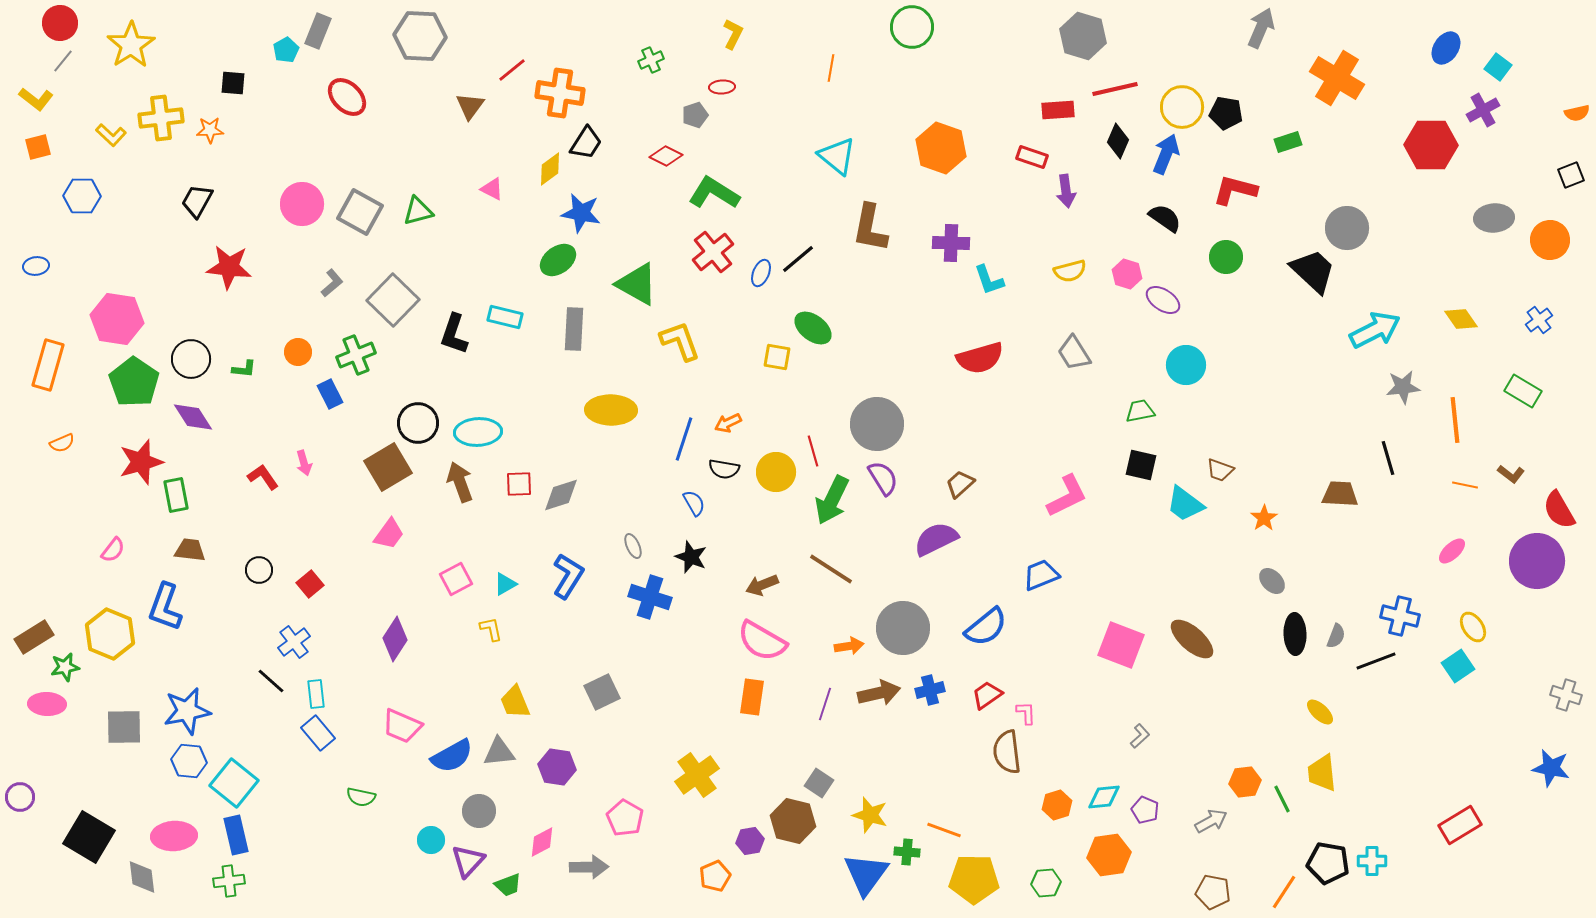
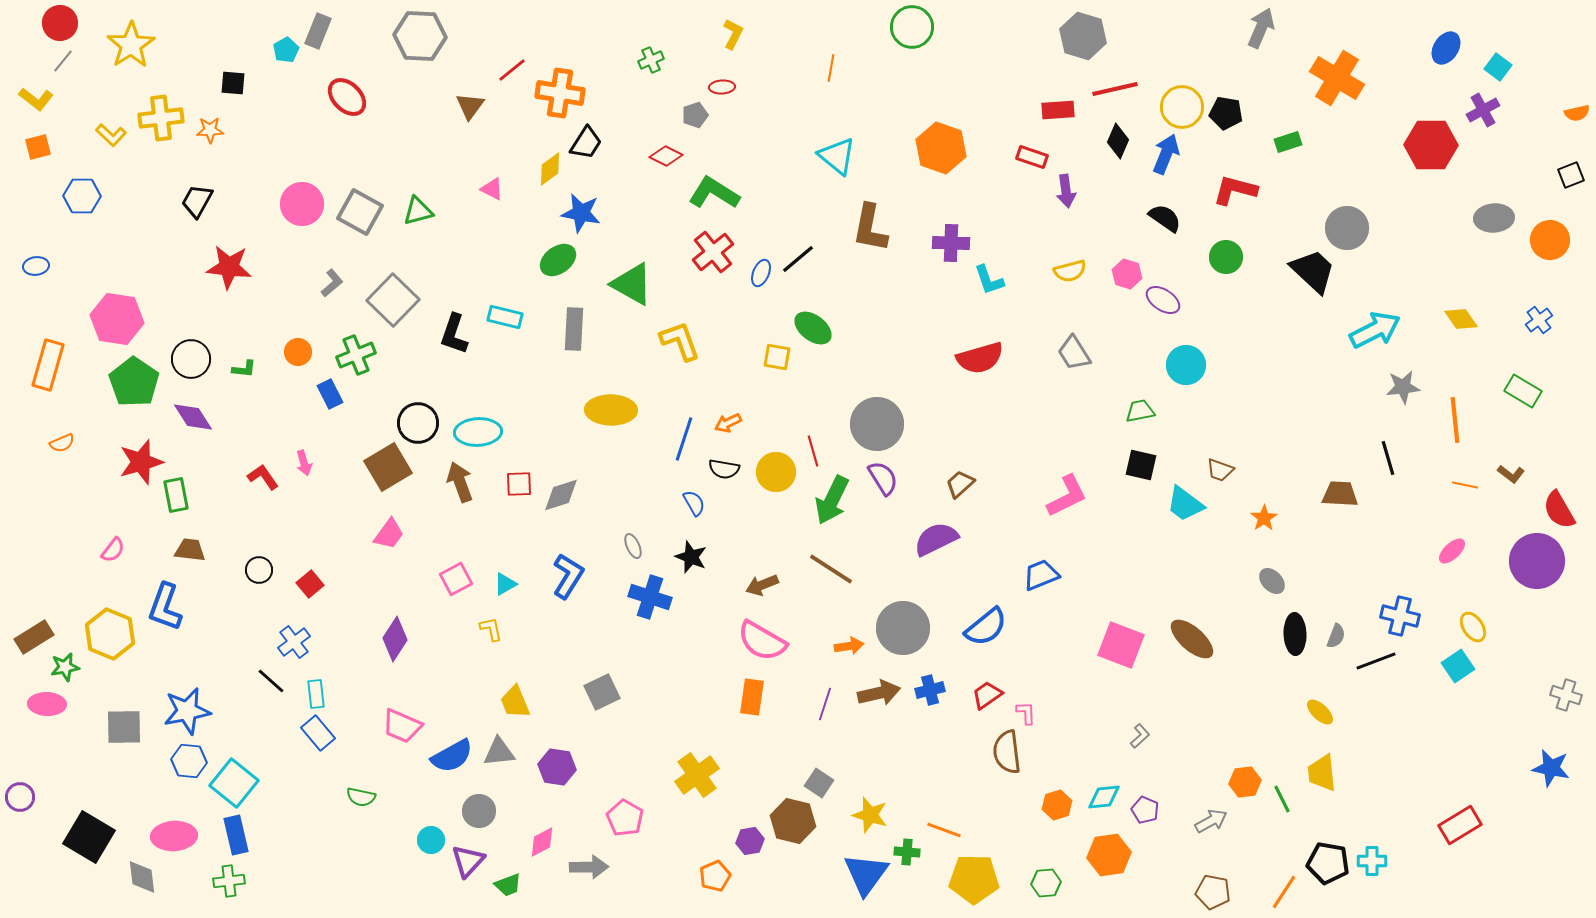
green triangle at (637, 284): moved 5 px left
